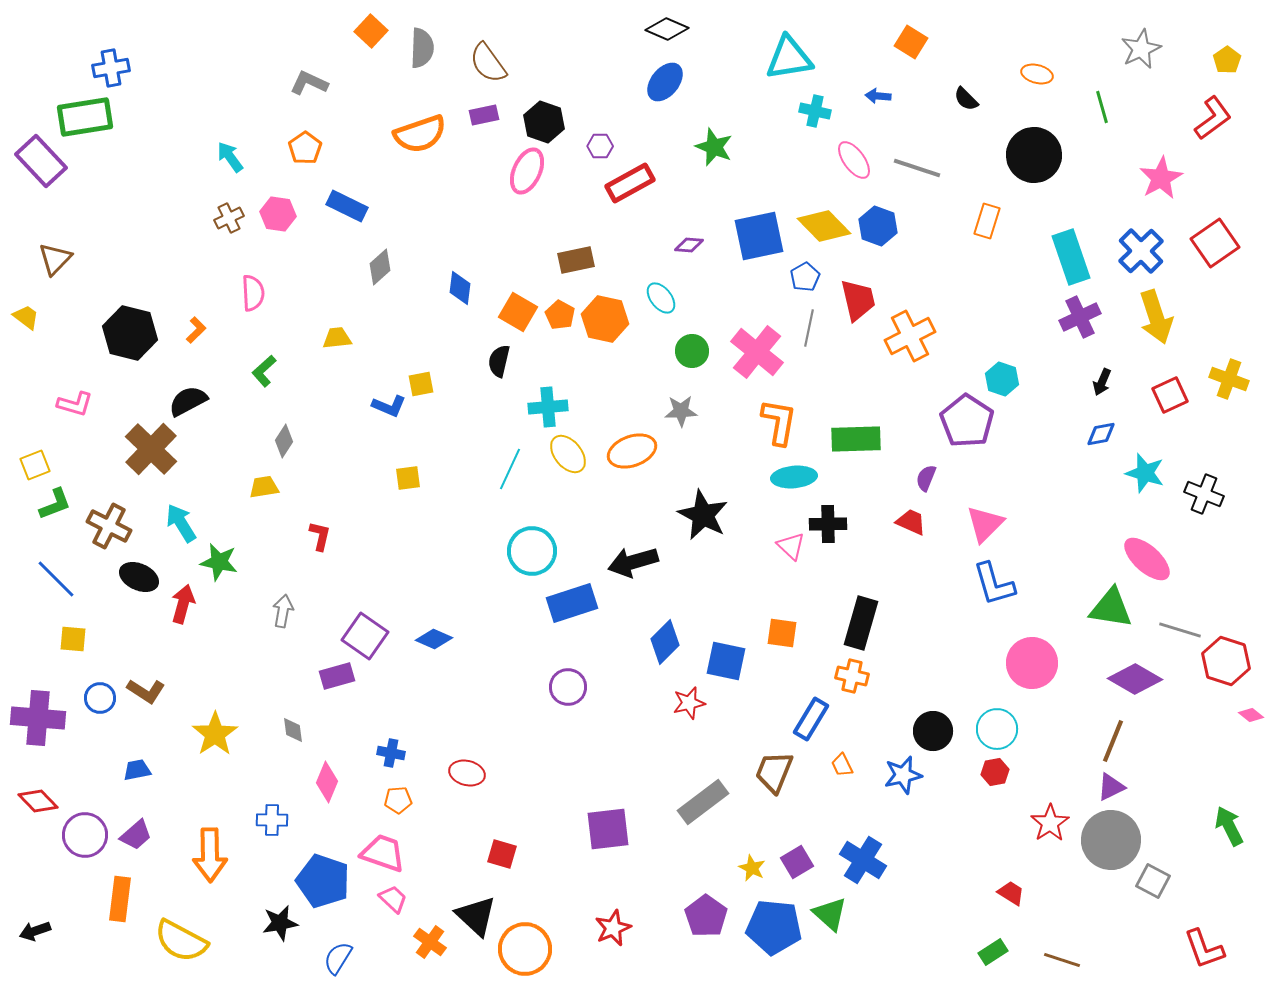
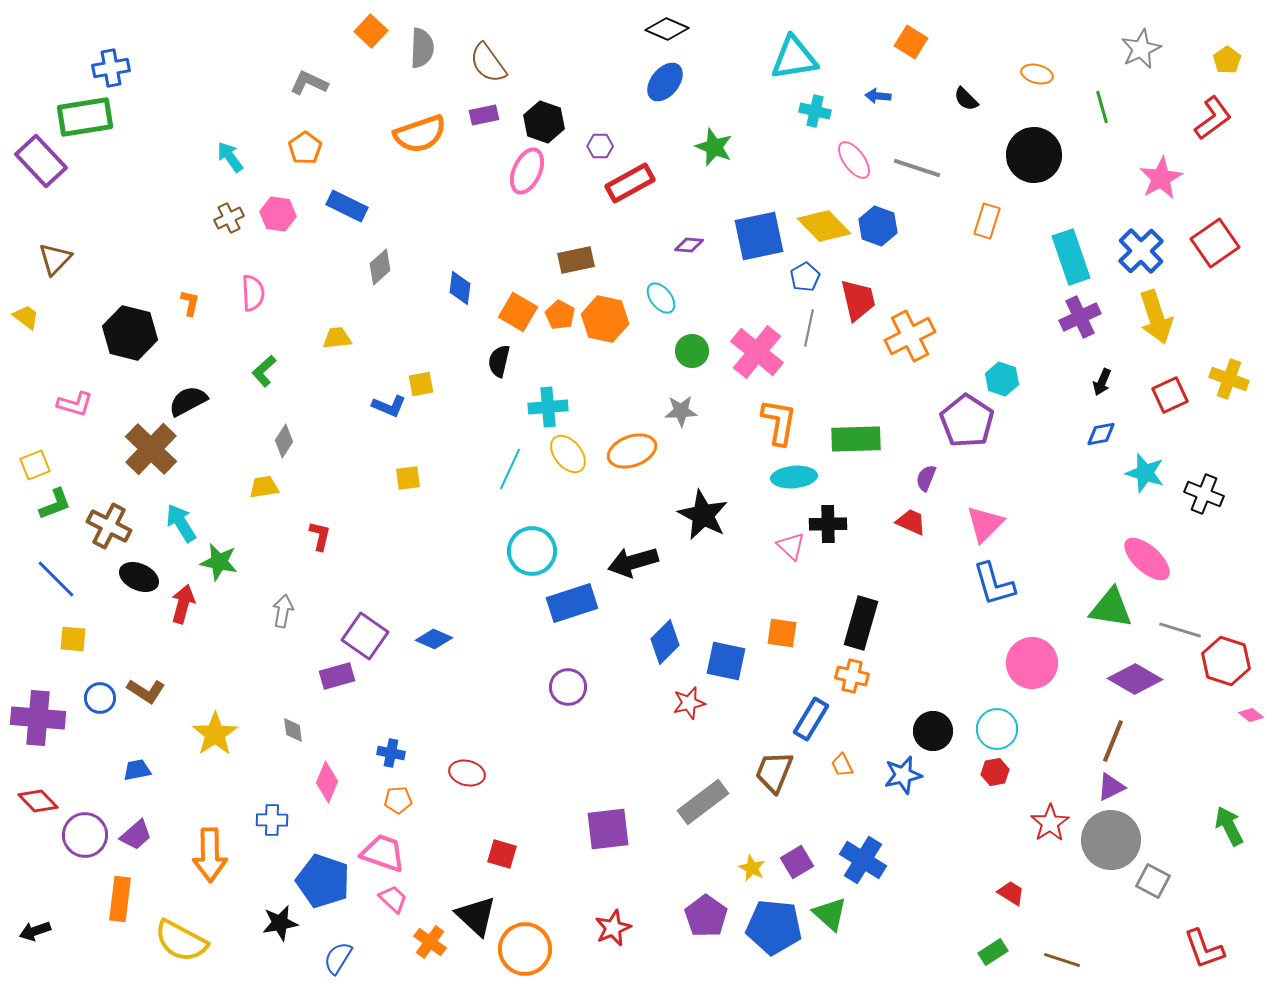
cyan triangle at (789, 58): moved 5 px right
orange L-shape at (196, 330): moved 6 px left, 27 px up; rotated 32 degrees counterclockwise
